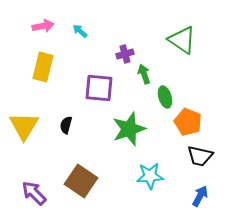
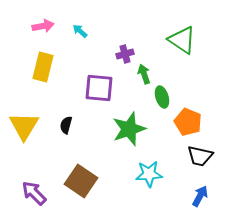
green ellipse: moved 3 px left
cyan star: moved 1 px left, 2 px up
